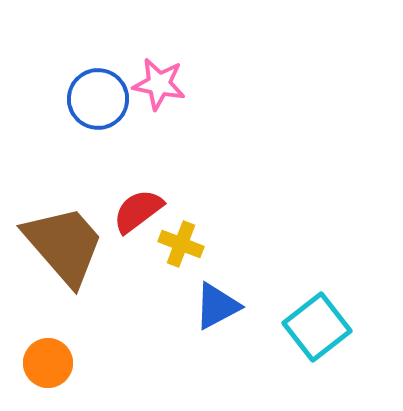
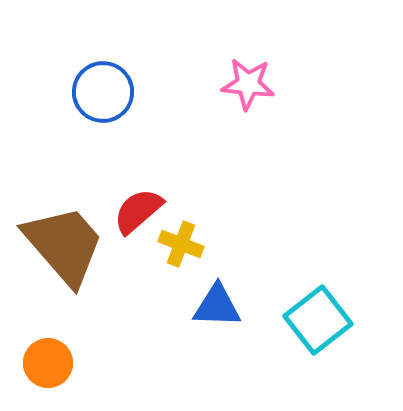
pink star: moved 89 px right; rotated 4 degrees counterclockwise
blue circle: moved 5 px right, 7 px up
red semicircle: rotated 4 degrees counterclockwise
blue triangle: rotated 30 degrees clockwise
cyan square: moved 1 px right, 7 px up
